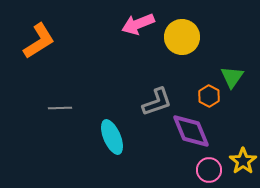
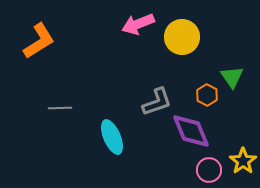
green triangle: rotated 10 degrees counterclockwise
orange hexagon: moved 2 px left, 1 px up
